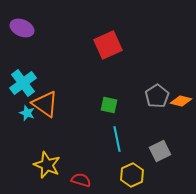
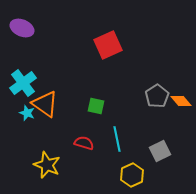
orange diamond: rotated 35 degrees clockwise
green square: moved 13 px left, 1 px down
red semicircle: moved 3 px right, 37 px up
